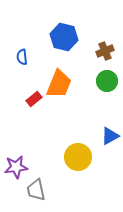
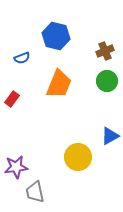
blue hexagon: moved 8 px left, 1 px up
blue semicircle: moved 1 px down; rotated 105 degrees counterclockwise
red rectangle: moved 22 px left; rotated 14 degrees counterclockwise
gray trapezoid: moved 1 px left, 2 px down
